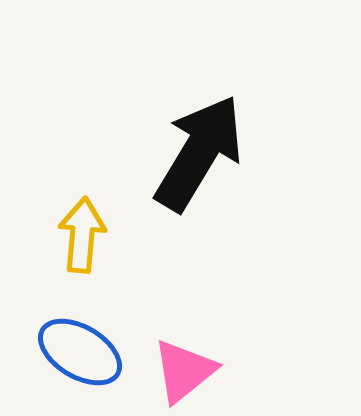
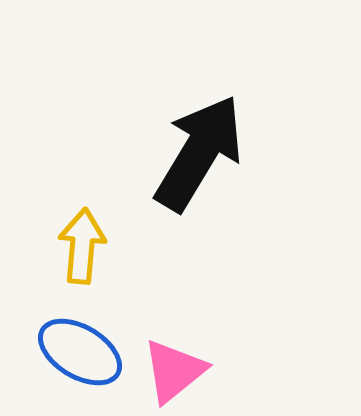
yellow arrow: moved 11 px down
pink triangle: moved 10 px left
